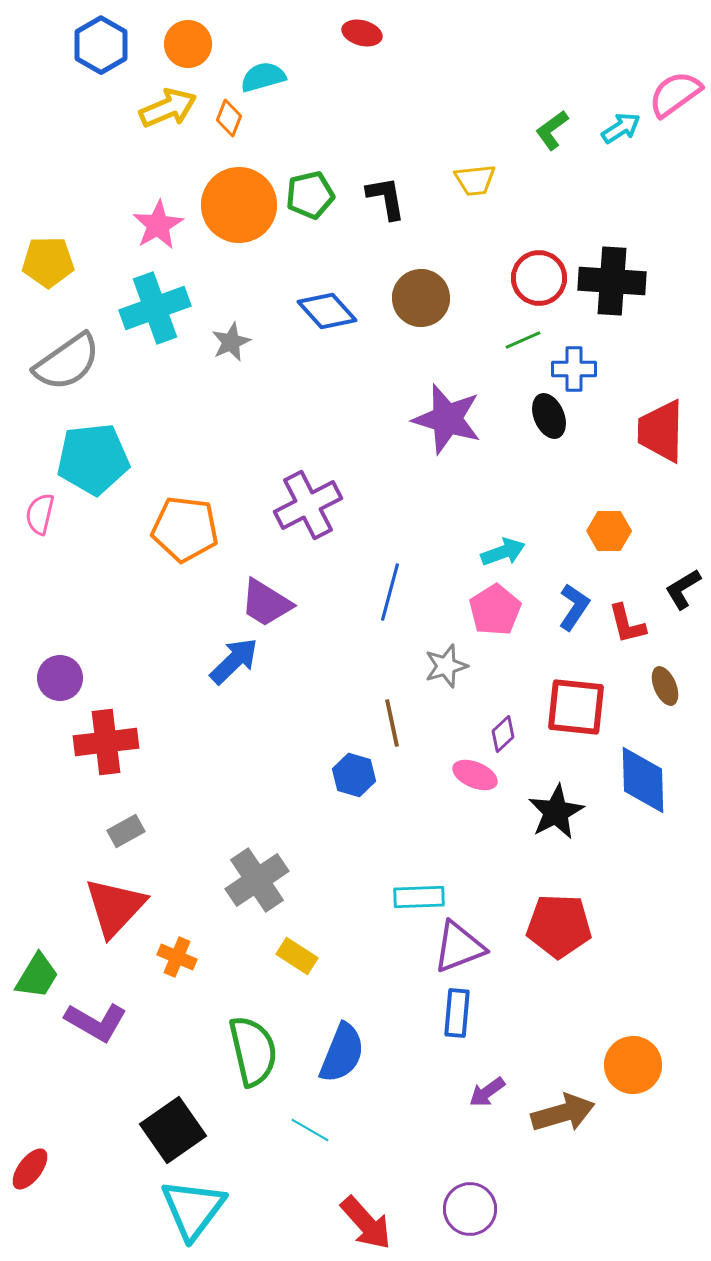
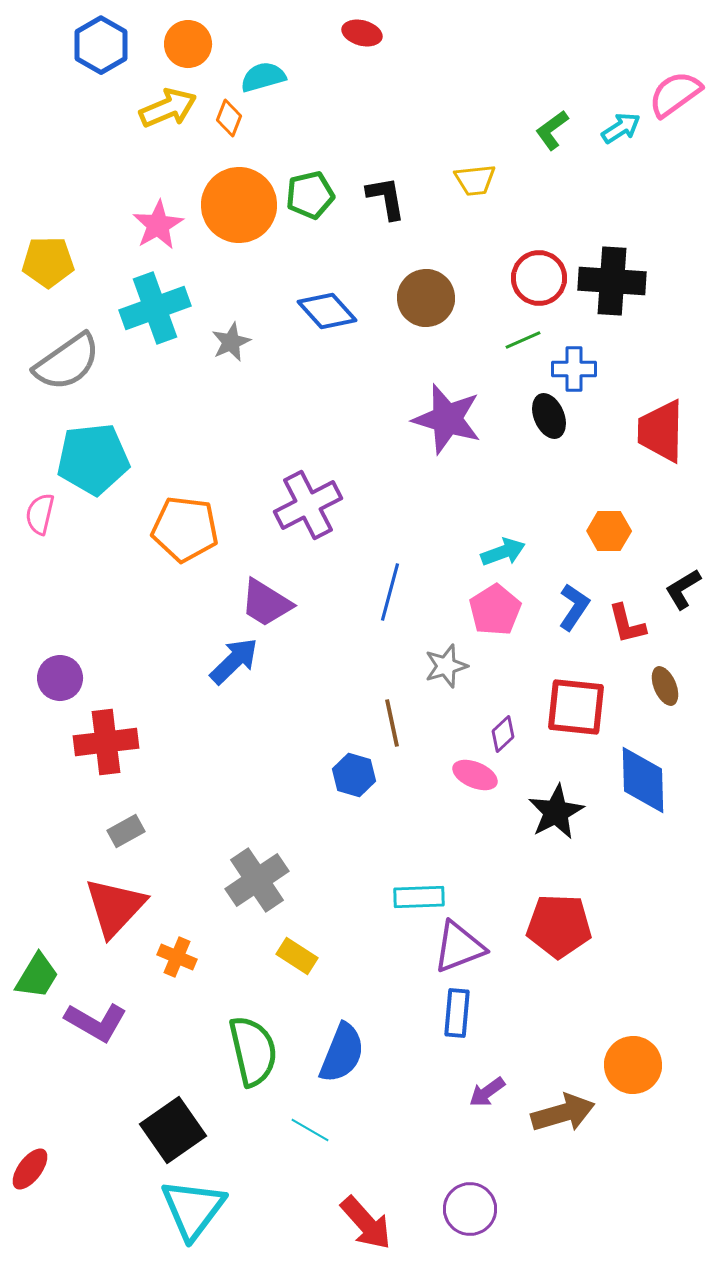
brown circle at (421, 298): moved 5 px right
